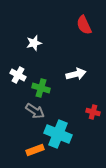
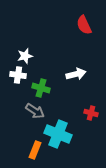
white star: moved 9 px left, 13 px down
white cross: rotated 21 degrees counterclockwise
red cross: moved 2 px left, 1 px down
orange rectangle: rotated 48 degrees counterclockwise
